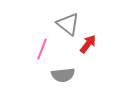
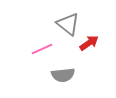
red arrow: moved 1 px right, 1 px up; rotated 18 degrees clockwise
pink line: rotated 45 degrees clockwise
